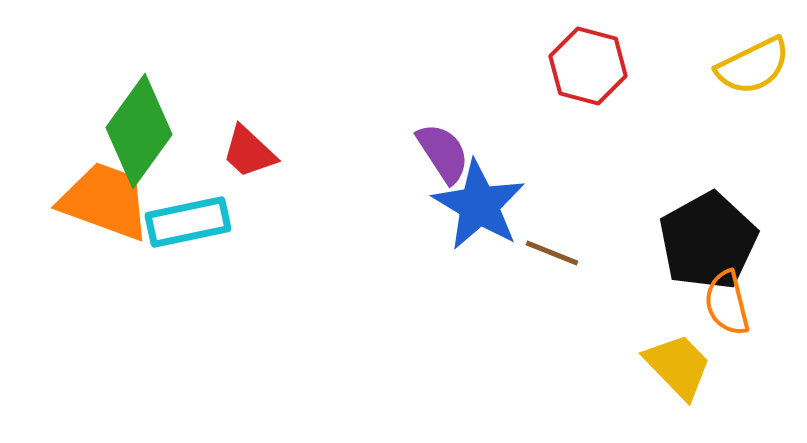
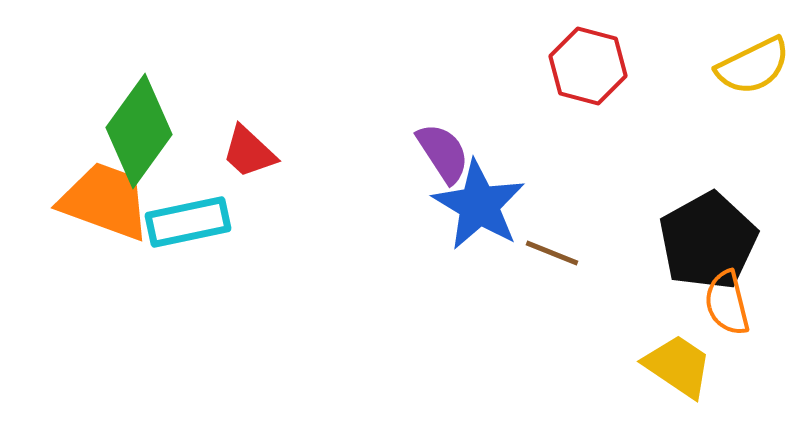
yellow trapezoid: rotated 12 degrees counterclockwise
